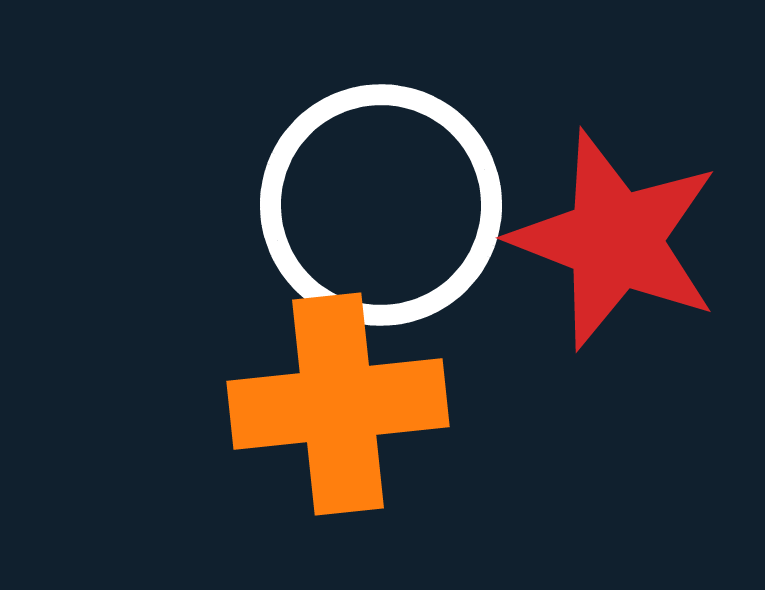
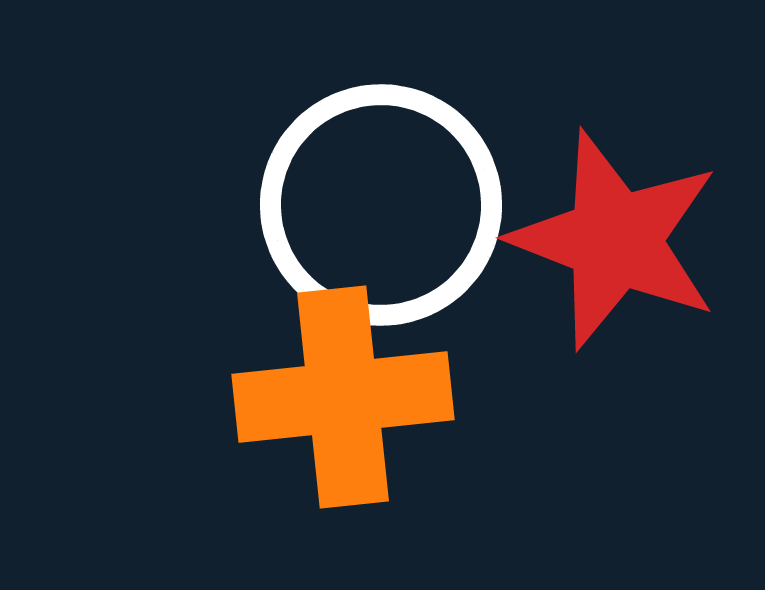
orange cross: moved 5 px right, 7 px up
